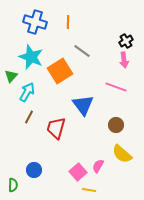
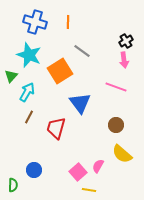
cyan star: moved 2 px left, 2 px up
blue triangle: moved 3 px left, 2 px up
